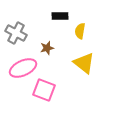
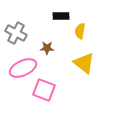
black rectangle: moved 1 px right
brown star: rotated 16 degrees clockwise
